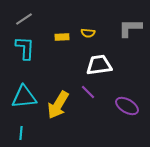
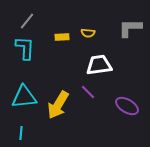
gray line: moved 3 px right, 2 px down; rotated 18 degrees counterclockwise
